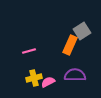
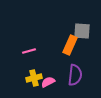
gray square: rotated 36 degrees clockwise
purple semicircle: rotated 95 degrees clockwise
